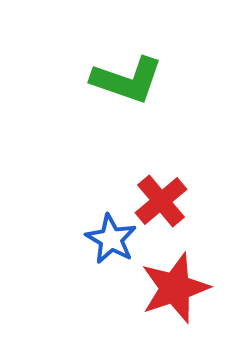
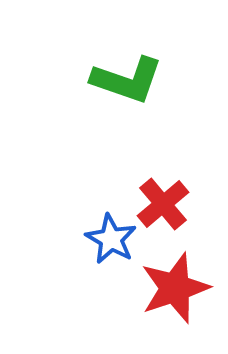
red cross: moved 2 px right, 3 px down
